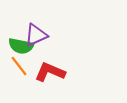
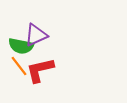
red L-shape: moved 10 px left, 2 px up; rotated 36 degrees counterclockwise
